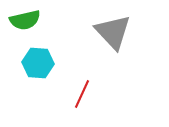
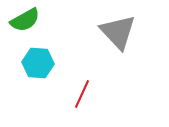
green semicircle: rotated 16 degrees counterclockwise
gray triangle: moved 5 px right
